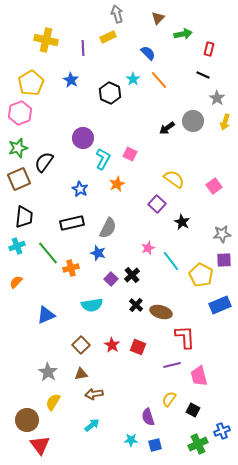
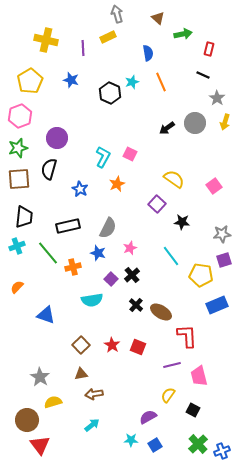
brown triangle at (158, 18): rotated 32 degrees counterclockwise
blue semicircle at (148, 53): rotated 35 degrees clockwise
cyan star at (133, 79): moved 1 px left, 3 px down; rotated 16 degrees clockwise
blue star at (71, 80): rotated 14 degrees counterclockwise
orange line at (159, 80): moved 2 px right, 2 px down; rotated 18 degrees clockwise
yellow pentagon at (31, 83): moved 1 px left, 2 px up
pink hexagon at (20, 113): moved 3 px down
gray circle at (193, 121): moved 2 px right, 2 px down
purple circle at (83, 138): moved 26 px left
cyan L-shape at (103, 159): moved 2 px up
black semicircle at (44, 162): moved 5 px right, 7 px down; rotated 20 degrees counterclockwise
brown square at (19, 179): rotated 20 degrees clockwise
black star at (182, 222): rotated 21 degrees counterclockwise
black rectangle at (72, 223): moved 4 px left, 3 px down
pink star at (148, 248): moved 18 px left
purple square at (224, 260): rotated 14 degrees counterclockwise
cyan line at (171, 261): moved 5 px up
orange cross at (71, 268): moved 2 px right, 1 px up
yellow pentagon at (201, 275): rotated 20 degrees counterclockwise
orange semicircle at (16, 282): moved 1 px right, 5 px down
cyan semicircle at (92, 305): moved 5 px up
blue rectangle at (220, 305): moved 3 px left
brown ellipse at (161, 312): rotated 15 degrees clockwise
blue triangle at (46, 315): rotated 42 degrees clockwise
red L-shape at (185, 337): moved 2 px right, 1 px up
gray star at (48, 372): moved 8 px left, 5 px down
yellow semicircle at (169, 399): moved 1 px left, 4 px up
yellow semicircle at (53, 402): rotated 42 degrees clockwise
purple semicircle at (148, 417): rotated 78 degrees clockwise
blue cross at (222, 431): moved 20 px down
green cross at (198, 444): rotated 18 degrees counterclockwise
blue square at (155, 445): rotated 16 degrees counterclockwise
